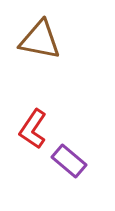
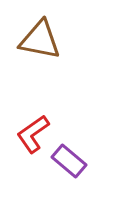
red L-shape: moved 5 px down; rotated 21 degrees clockwise
